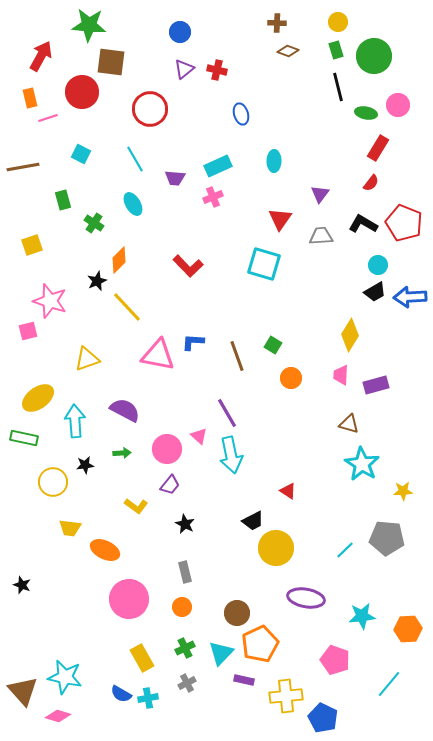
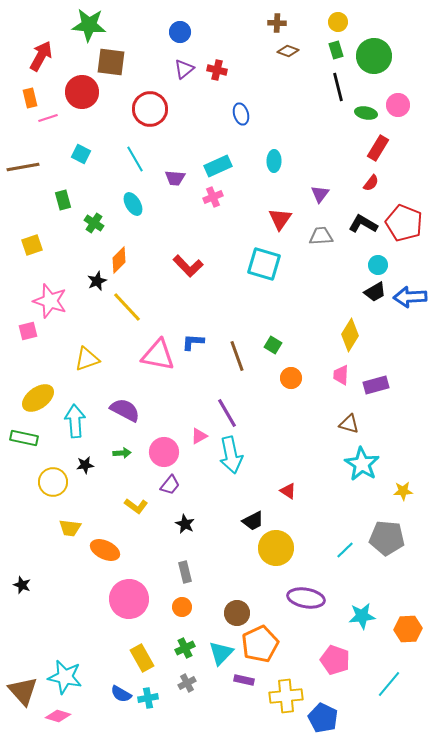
pink triangle at (199, 436): rotated 48 degrees clockwise
pink circle at (167, 449): moved 3 px left, 3 px down
